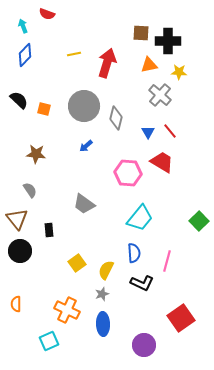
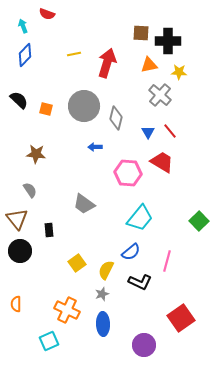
orange square: moved 2 px right
blue arrow: moved 9 px right, 1 px down; rotated 40 degrees clockwise
blue semicircle: moved 3 px left, 1 px up; rotated 54 degrees clockwise
black L-shape: moved 2 px left, 1 px up
